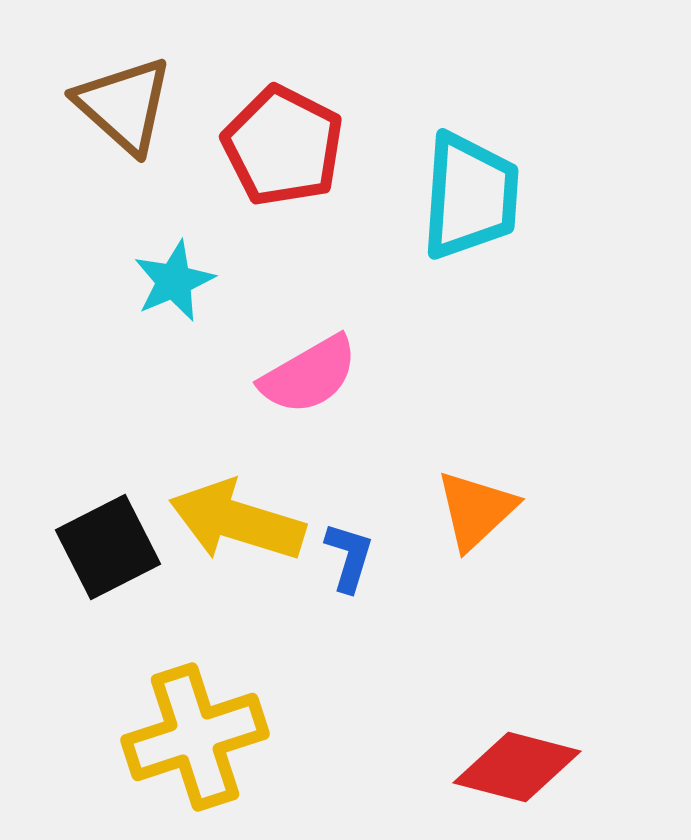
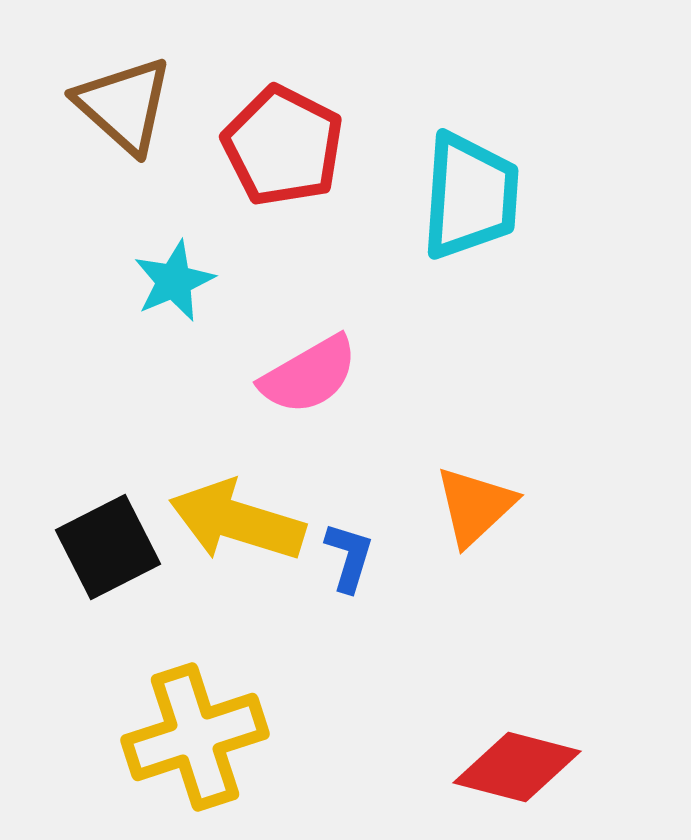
orange triangle: moved 1 px left, 4 px up
